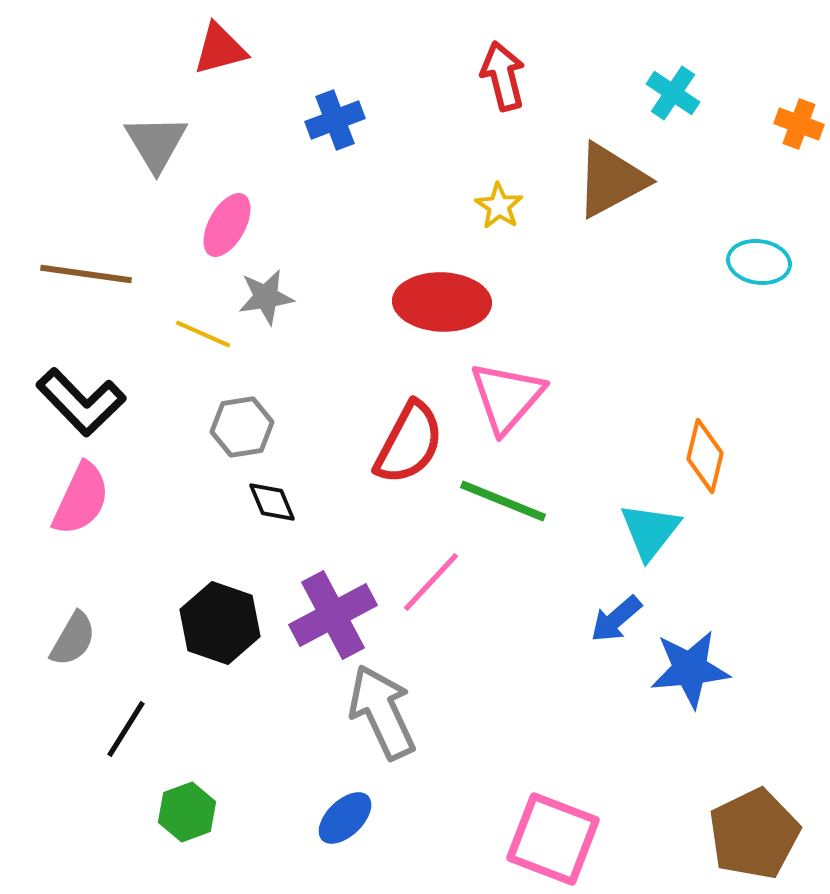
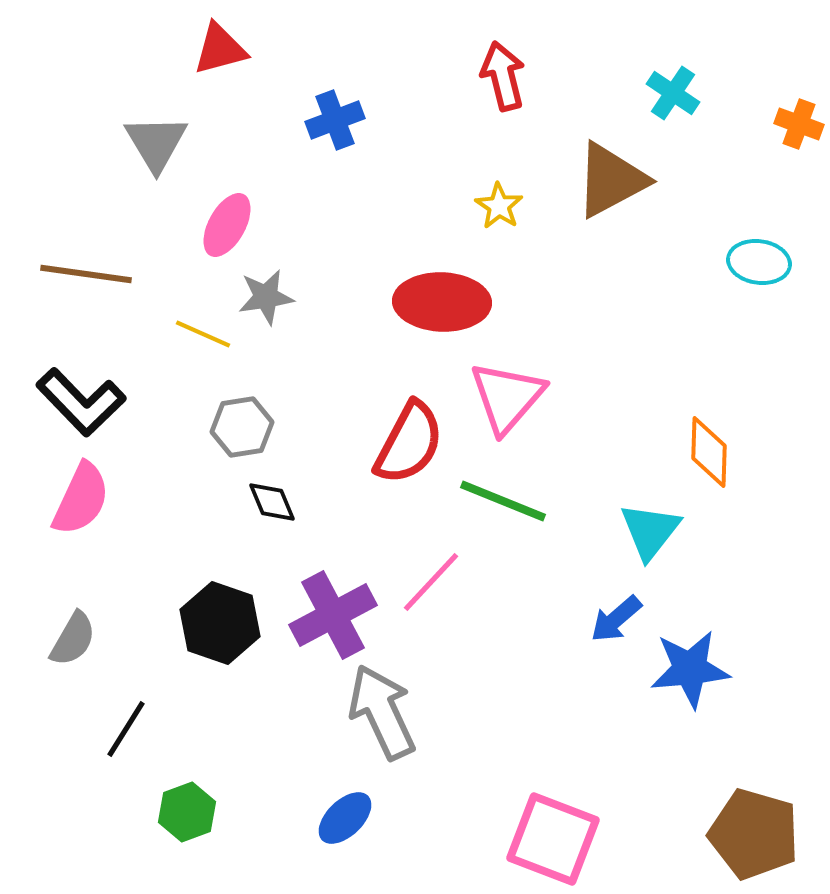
orange diamond: moved 4 px right, 4 px up; rotated 12 degrees counterclockwise
brown pentagon: rotated 30 degrees counterclockwise
